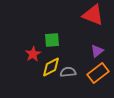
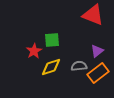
red star: moved 1 px right, 3 px up
yellow diamond: rotated 10 degrees clockwise
gray semicircle: moved 11 px right, 6 px up
